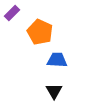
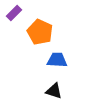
purple rectangle: moved 2 px right
black triangle: rotated 42 degrees counterclockwise
